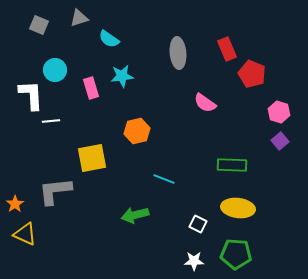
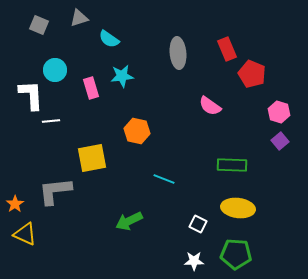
pink semicircle: moved 5 px right, 3 px down
orange hexagon: rotated 25 degrees clockwise
green arrow: moved 6 px left, 6 px down; rotated 12 degrees counterclockwise
